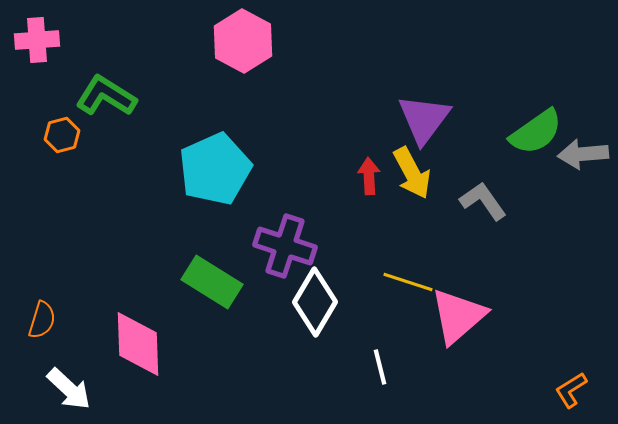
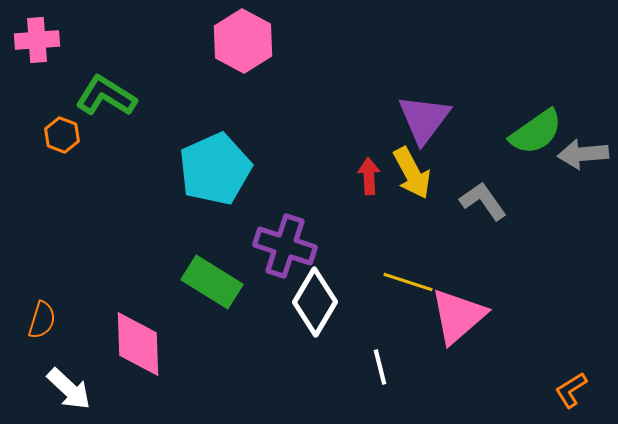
orange hexagon: rotated 24 degrees counterclockwise
